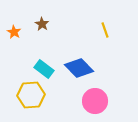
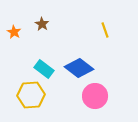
blue diamond: rotated 8 degrees counterclockwise
pink circle: moved 5 px up
